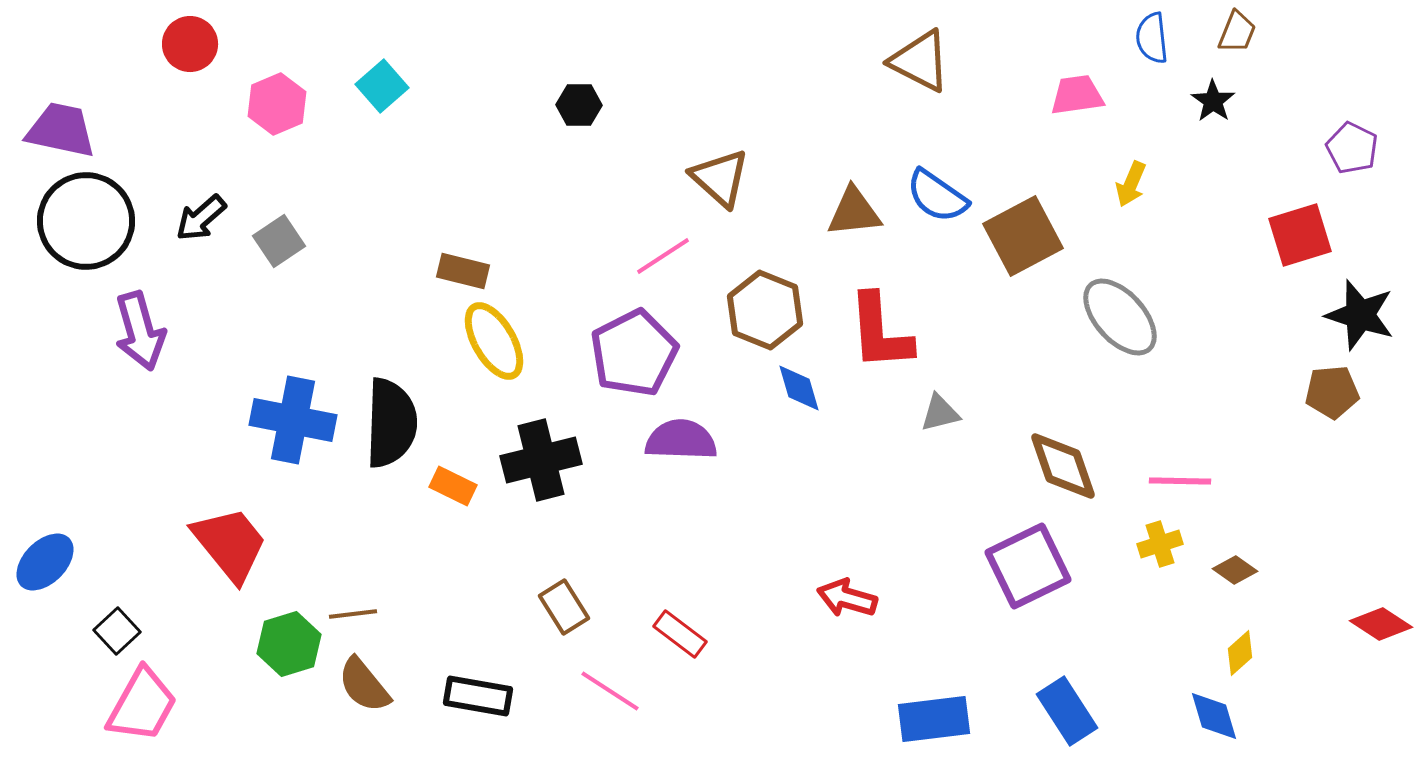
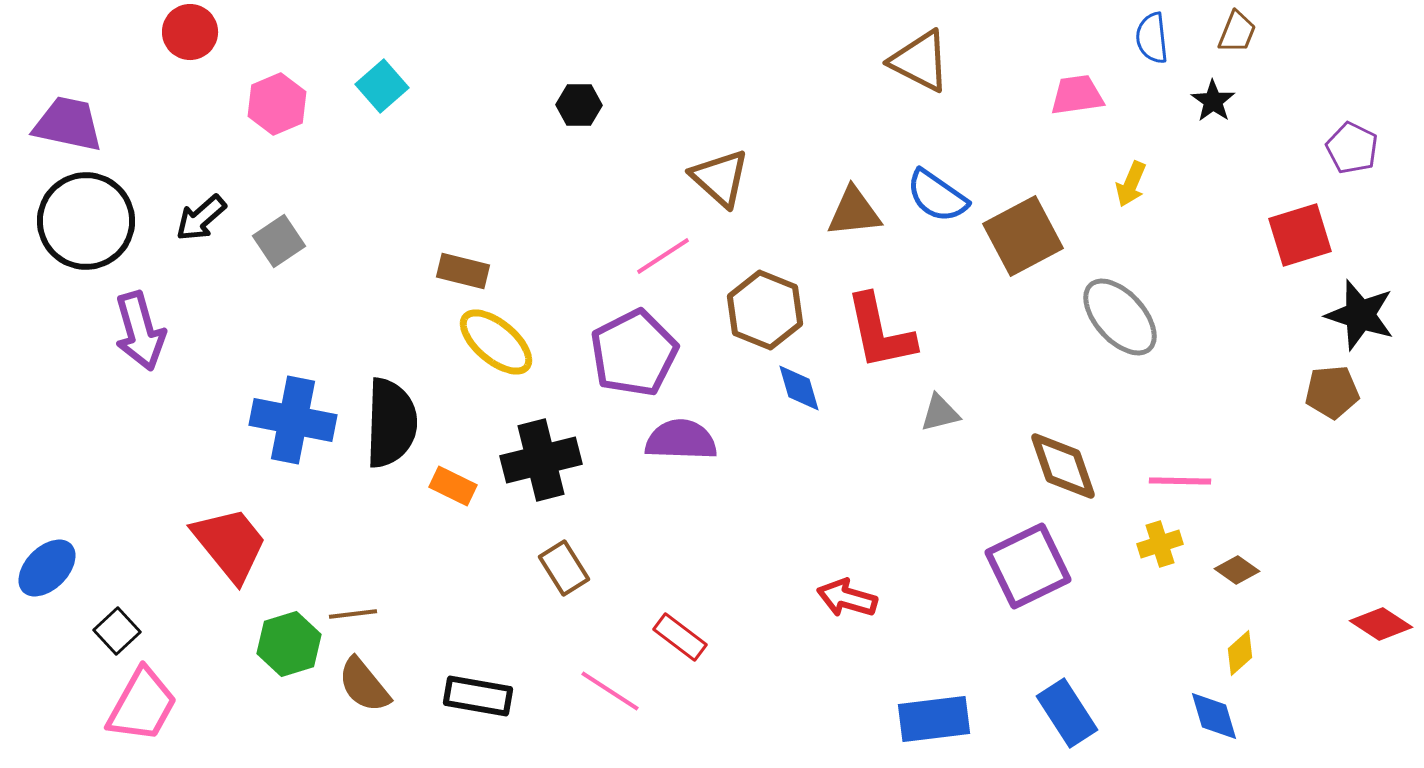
red circle at (190, 44): moved 12 px up
purple trapezoid at (61, 130): moved 7 px right, 6 px up
red L-shape at (880, 332): rotated 8 degrees counterclockwise
yellow ellipse at (494, 341): moved 2 px right, 1 px down; rotated 20 degrees counterclockwise
blue ellipse at (45, 562): moved 2 px right, 6 px down
brown diamond at (1235, 570): moved 2 px right
brown rectangle at (564, 607): moved 39 px up
red rectangle at (680, 634): moved 3 px down
blue rectangle at (1067, 711): moved 2 px down
